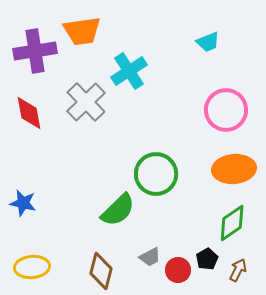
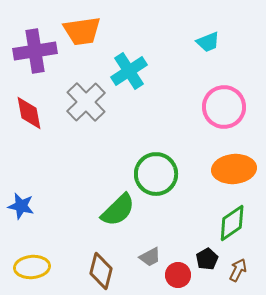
pink circle: moved 2 px left, 3 px up
blue star: moved 2 px left, 3 px down
red circle: moved 5 px down
